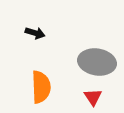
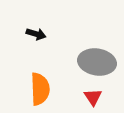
black arrow: moved 1 px right, 1 px down
orange semicircle: moved 1 px left, 2 px down
